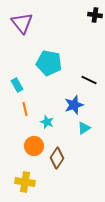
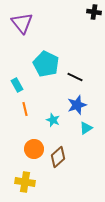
black cross: moved 1 px left, 3 px up
cyan pentagon: moved 3 px left, 1 px down; rotated 15 degrees clockwise
black line: moved 14 px left, 3 px up
blue star: moved 3 px right
cyan star: moved 6 px right, 2 px up
cyan triangle: moved 2 px right
orange circle: moved 3 px down
brown diamond: moved 1 px right, 1 px up; rotated 15 degrees clockwise
